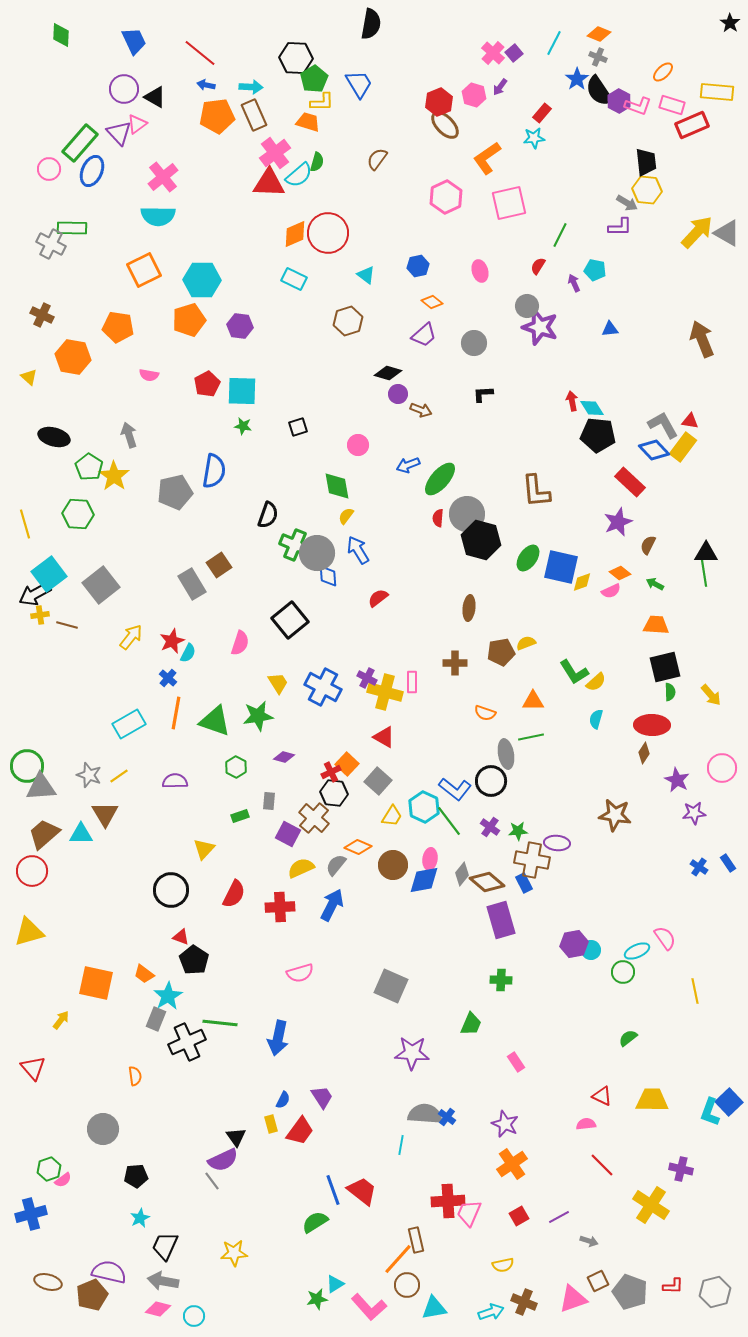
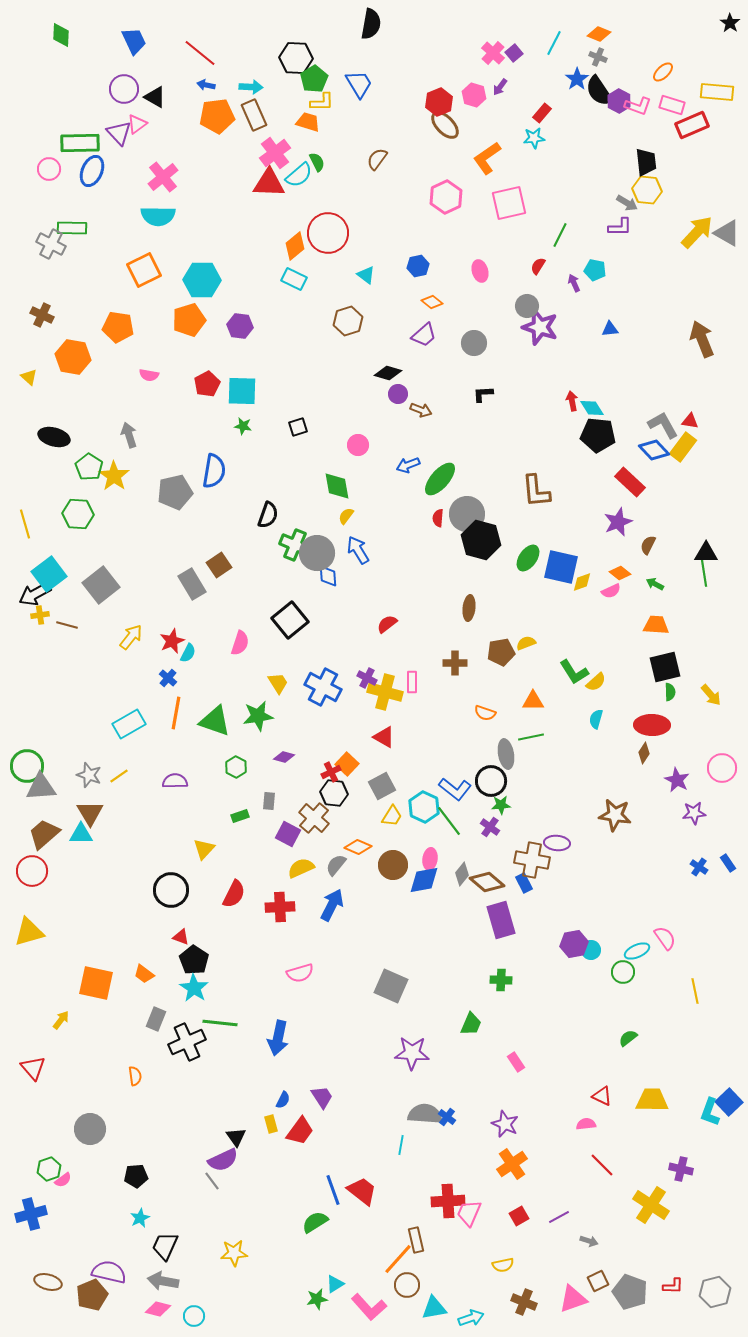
green rectangle at (80, 143): rotated 48 degrees clockwise
green semicircle at (317, 162): rotated 42 degrees counterclockwise
orange diamond at (295, 234): moved 12 px down; rotated 16 degrees counterclockwise
red semicircle at (378, 598): moved 9 px right, 26 px down
gray square at (378, 781): moved 4 px right, 5 px down; rotated 20 degrees clockwise
brown triangle at (105, 814): moved 15 px left, 1 px up
green star at (518, 831): moved 17 px left, 26 px up
cyan star at (168, 996): moved 26 px right, 8 px up; rotated 8 degrees counterclockwise
gray circle at (103, 1129): moved 13 px left
cyan arrow at (491, 1312): moved 20 px left, 6 px down
